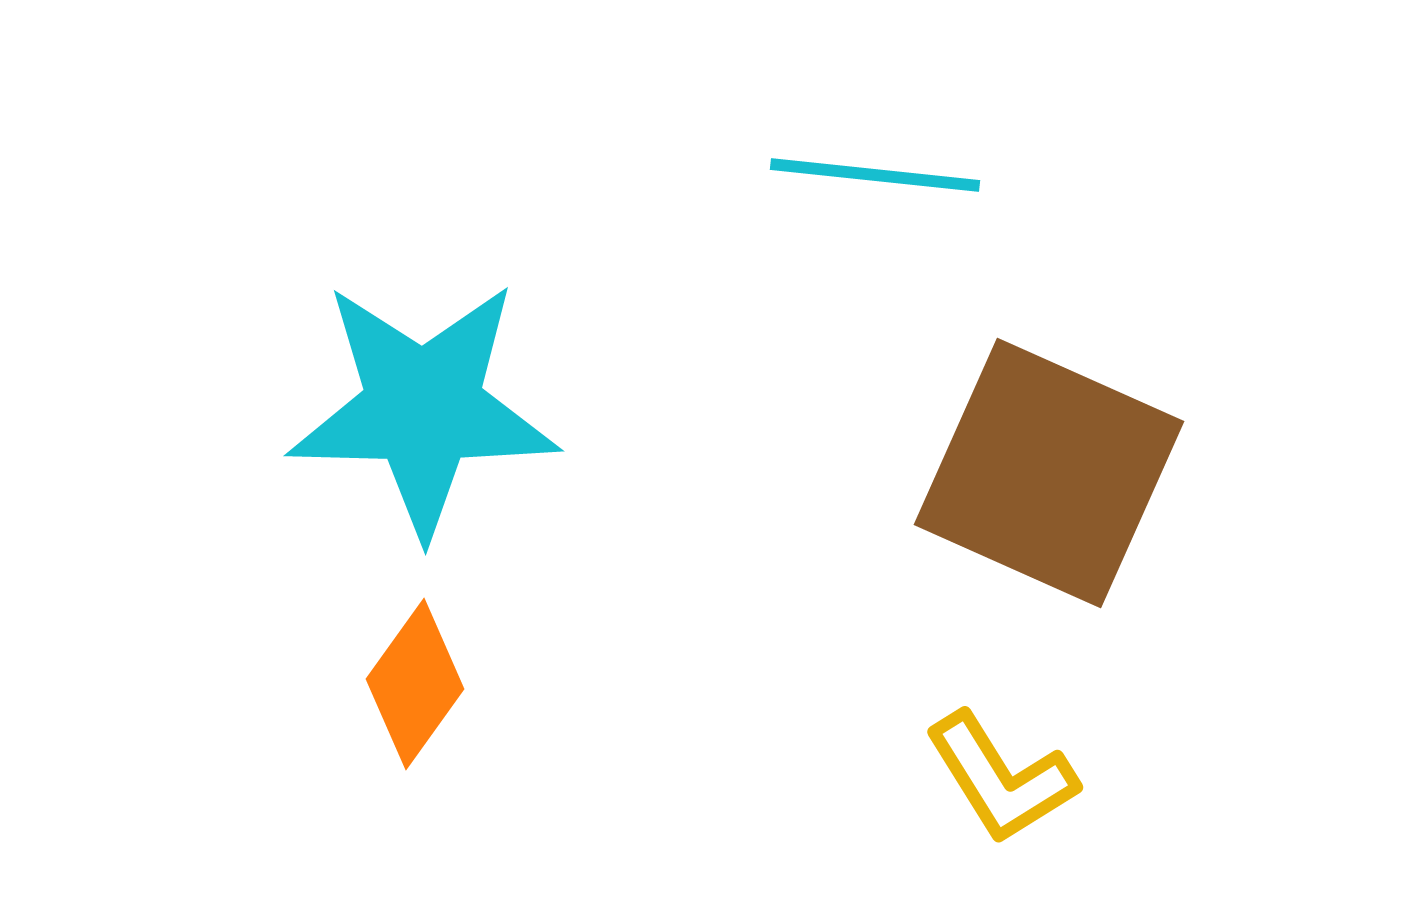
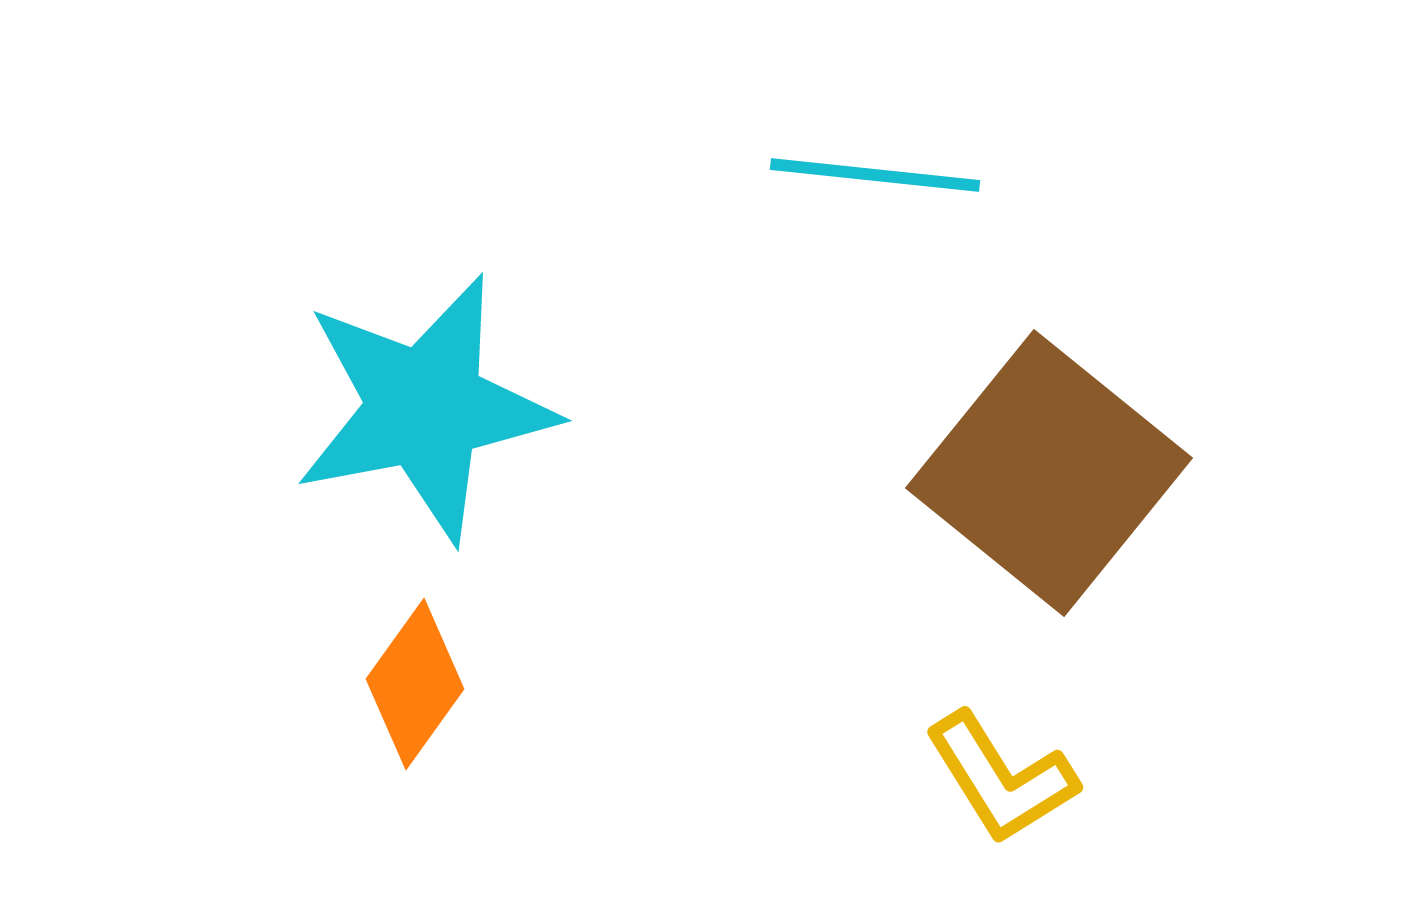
cyan star: moved 2 px right; rotated 12 degrees counterclockwise
brown square: rotated 15 degrees clockwise
